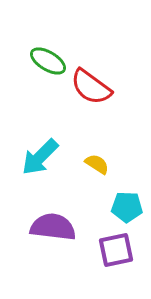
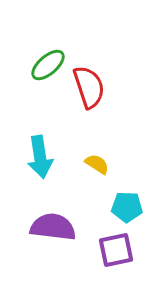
green ellipse: moved 4 px down; rotated 72 degrees counterclockwise
red semicircle: moved 2 px left; rotated 144 degrees counterclockwise
cyan arrow: rotated 54 degrees counterclockwise
